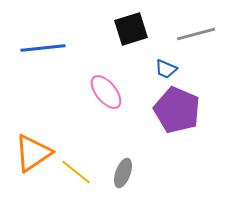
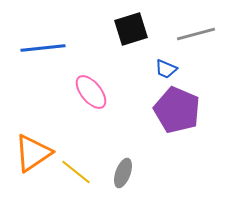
pink ellipse: moved 15 px left
